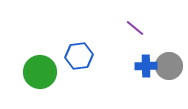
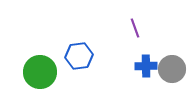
purple line: rotated 30 degrees clockwise
gray circle: moved 3 px right, 3 px down
